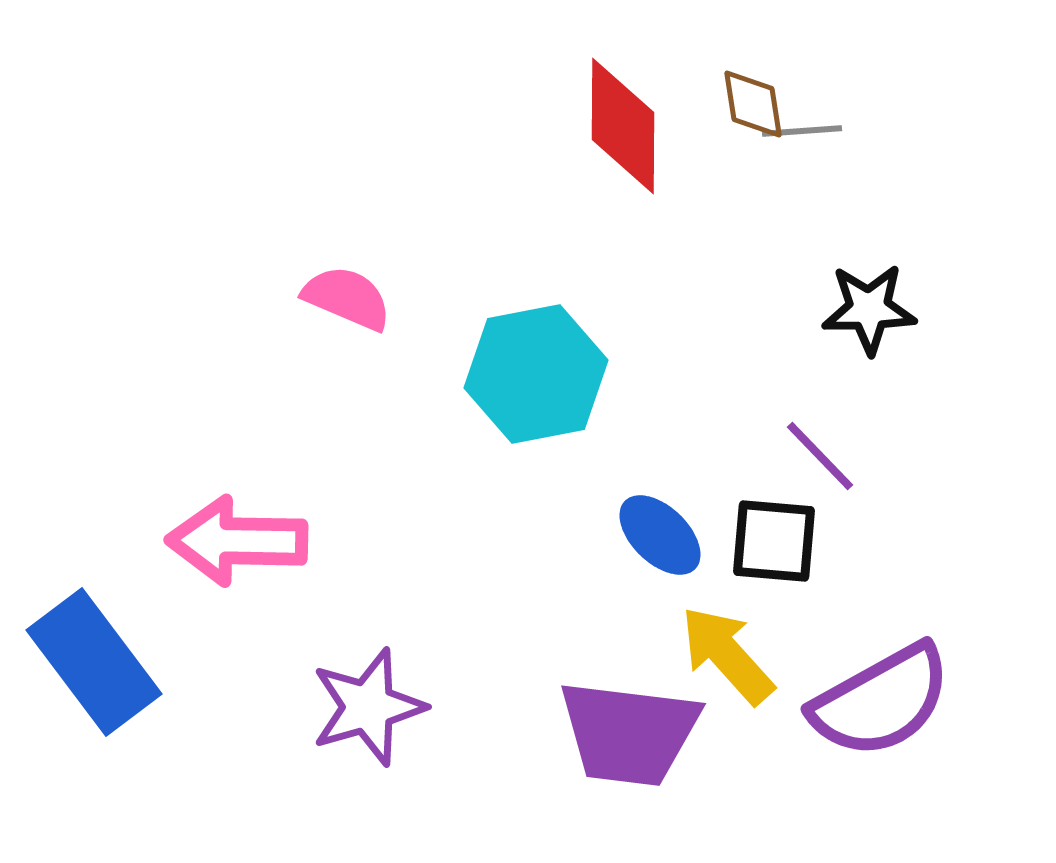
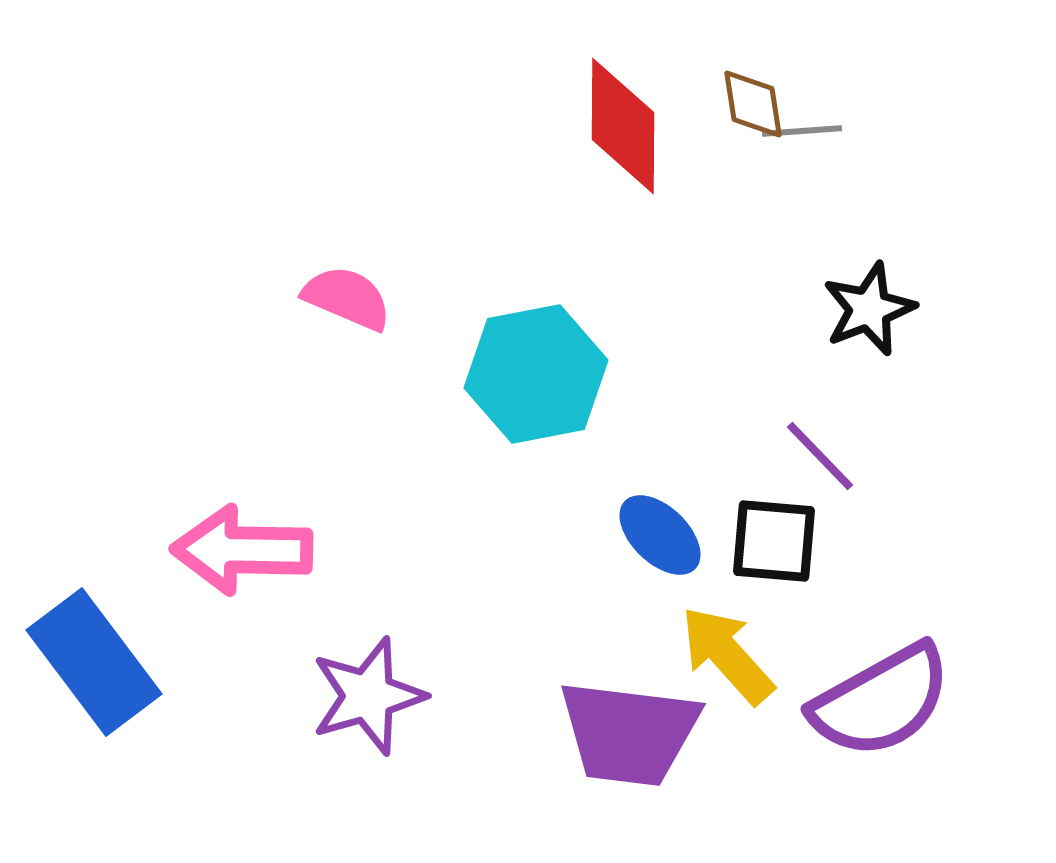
black star: rotated 20 degrees counterclockwise
pink arrow: moved 5 px right, 9 px down
purple star: moved 11 px up
